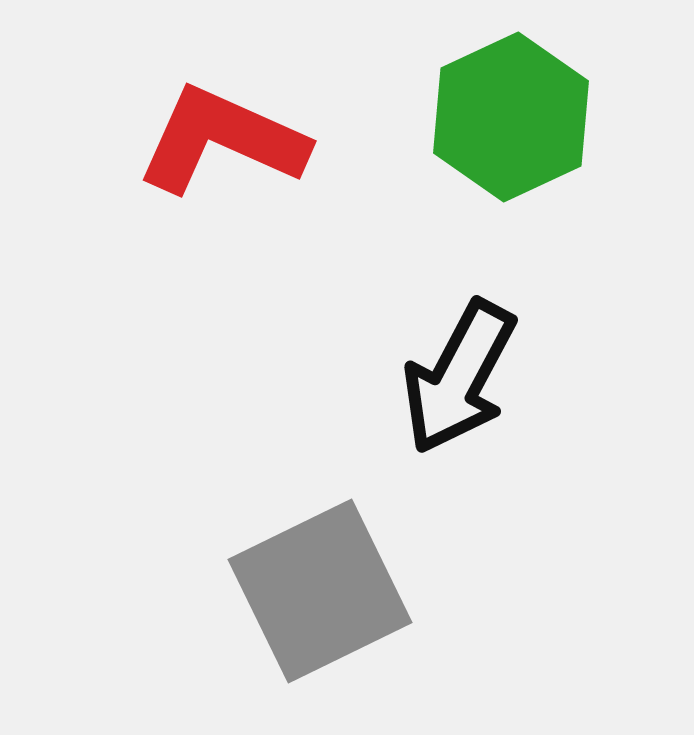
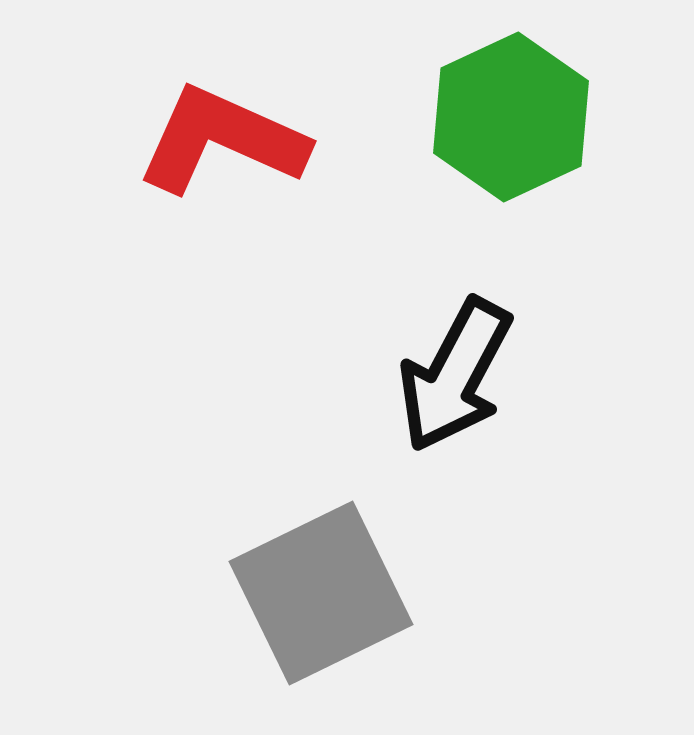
black arrow: moved 4 px left, 2 px up
gray square: moved 1 px right, 2 px down
